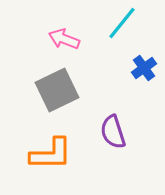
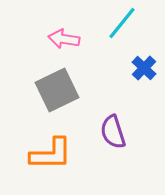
pink arrow: rotated 12 degrees counterclockwise
blue cross: rotated 10 degrees counterclockwise
